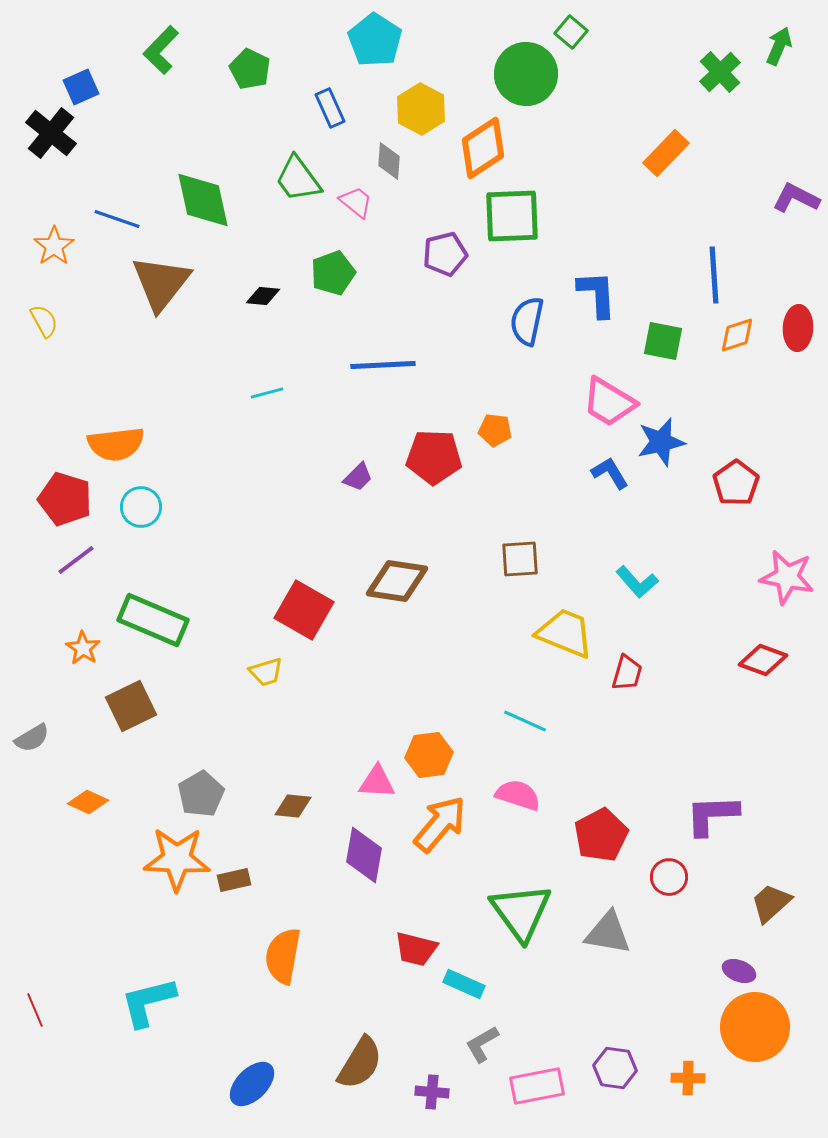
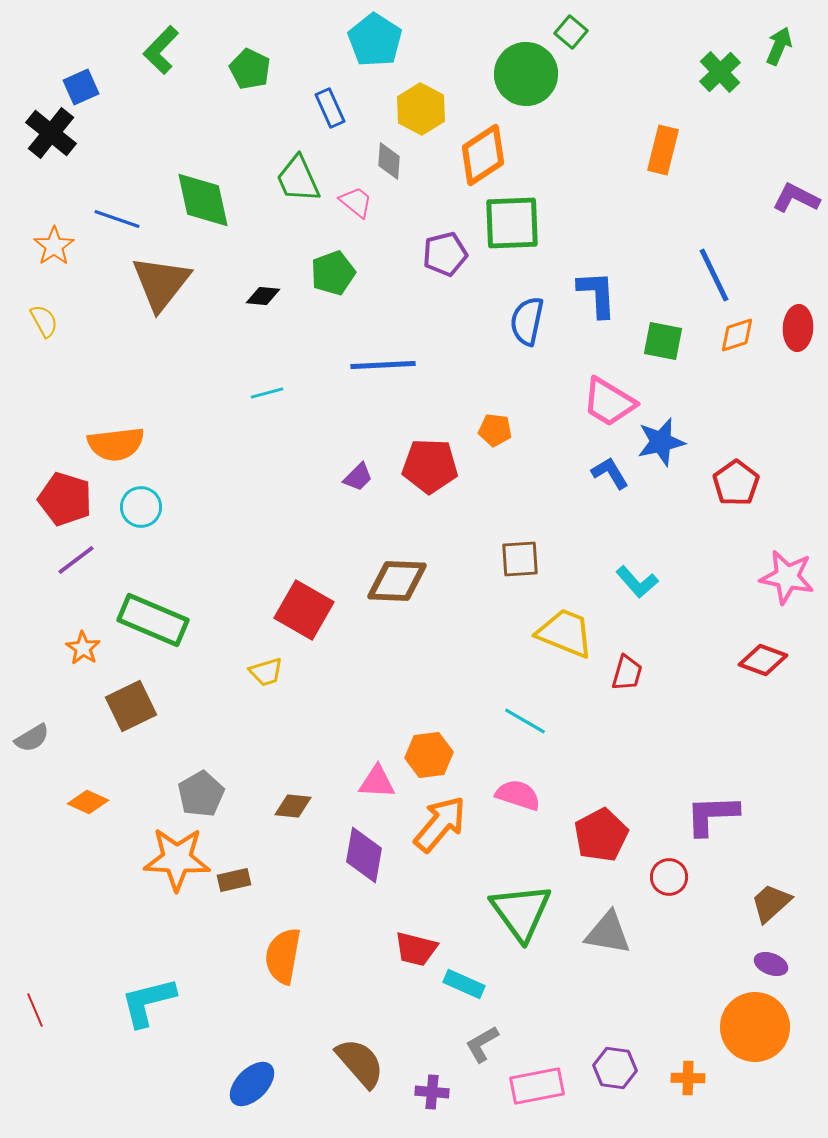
orange diamond at (483, 148): moved 7 px down
orange rectangle at (666, 153): moved 3 px left, 3 px up; rotated 30 degrees counterclockwise
green trapezoid at (298, 179): rotated 12 degrees clockwise
green square at (512, 216): moved 7 px down
blue line at (714, 275): rotated 22 degrees counterclockwise
red pentagon at (434, 457): moved 4 px left, 9 px down
brown diamond at (397, 581): rotated 6 degrees counterclockwise
cyan line at (525, 721): rotated 6 degrees clockwise
purple ellipse at (739, 971): moved 32 px right, 7 px up
brown semicircle at (360, 1063): rotated 72 degrees counterclockwise
